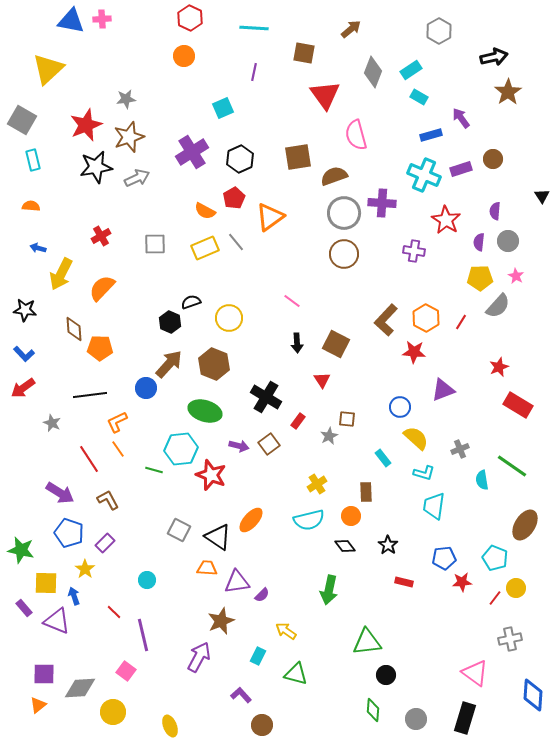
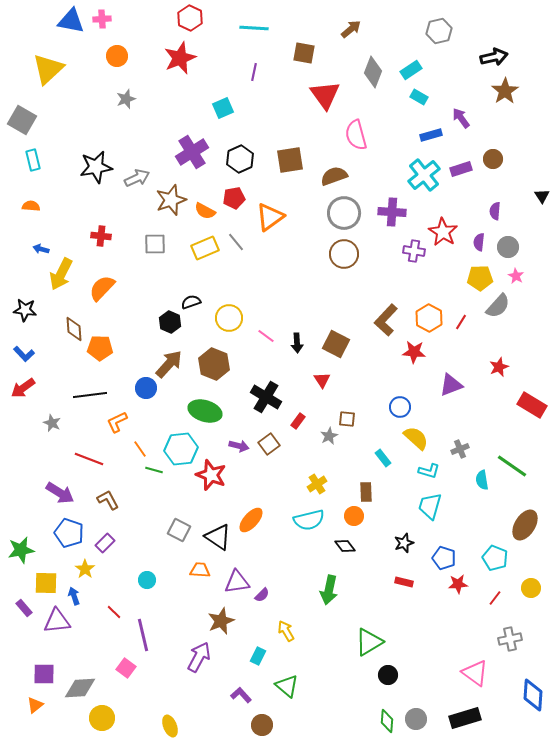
gray hexagon at (439, 31): rotated 15 degrees clockwise
orange circle at (184, 56): moved 67 px left
brown star at (508, 92): moved 3 px left, 1 px up
gray star at (126, 99): rotated 12 degrees counterclockwise
red star at (86, 125): moved 94 px right, 67 px up
brown star at (129, 137): moved 42 px right, 63 px down
brown square at (298, 157): moved 8 px left, 3 px down
cyan cross at (424, 175): rotated 28 degrees clockwise
red pentagon at (234, 198): rotated 20 degrees clockwise
purple cross at (382, 203): moved 10 px right, 9 px down
red star at (446, 220): moved 3 px left, 12 px down
red cross at (101, 236): rotated 36 degrees clockwise
gray circle at (508, 241): moved 6 px down
blue arrow at (38, 248): moved 3 px right, 1 px down
pink line at (292, 301): moved 26 px left, 35 px down
orange hexagon at (426, 318): moved 3 px right
purple triangle at (443, 390): moved 8 px right, 5 px up
red rectangle at (518, 405): moved 14 px right
orange line at (118, 449): moved 22 px right
red line at (89, 459): rotated 36 degrees counterclockwise
cyan L-shape at (424, 473): moved 5 px right, 2 px up
cyan trapezoid at (434, 506): moved 4 px left; rotated 8 degrees clockwise
orange circle at (351, 516): moved 3 px right
black star at (388, 545): moved 16 px right, 2 px up; rotated 18 degrees clockwise
green star at (21, 550): rotated 24 degrees counterclockwise
blue pentagon at (444, 558): rotated 25 degrees clockwise
orange trapezoid at (207, 568): moved 7 px left, 2 px down
red star at (462, 582): moved 4 px left, 2 px down
yellow circle at (516, 588): moved 15 px right
purple triangle at (57, 621): rotated 28 degrees counterclockwise
yellow arrow at (286, 631): rotated 25 degrees clockwise
green triangle at (367, 642): moved 2 px right; rotated 24 degrees counterclockwise
pink square at (126, 671): moved 3 px up
green triangle at (296, 674): moved 9 px left, 12 px down; rotated 25 degrees clockwise
black circle at (386, 675): moved 2 px right
orange triangle at (38, 705): moved 3 px left
green diamond at (373, 710): moved 14 px right, 11 px down
yellow circle at (113, 712): moved 11 px left, 6 px down
black rectangle at (465, 718): rotated 56 degrees clockwise
